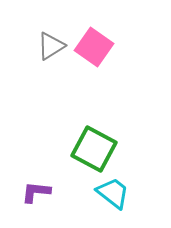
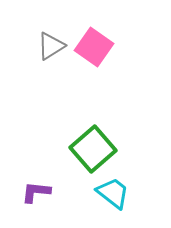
green square: moved 1 px left; rotated 21 degrees clockwise
